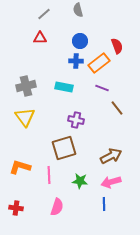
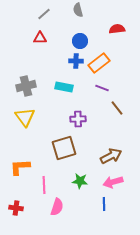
red semicircle: moved 17 px up; rotated 77 degrees counterclockwise
purple cross: moved 2 px right, 1 px up; rotated 14 degrees counterclockwise
orange L-shape: rotated 20 degrees counterclockwise
pink line: moved 5 px left, 10 px down
pink arrow: moved 2 px right
